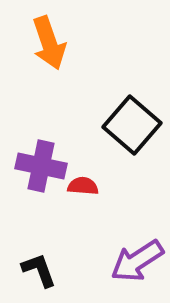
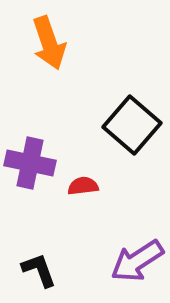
purple cross: moved 11 px left, 3 px up
red semicircle: rotated 12 degrees counterclockwise
